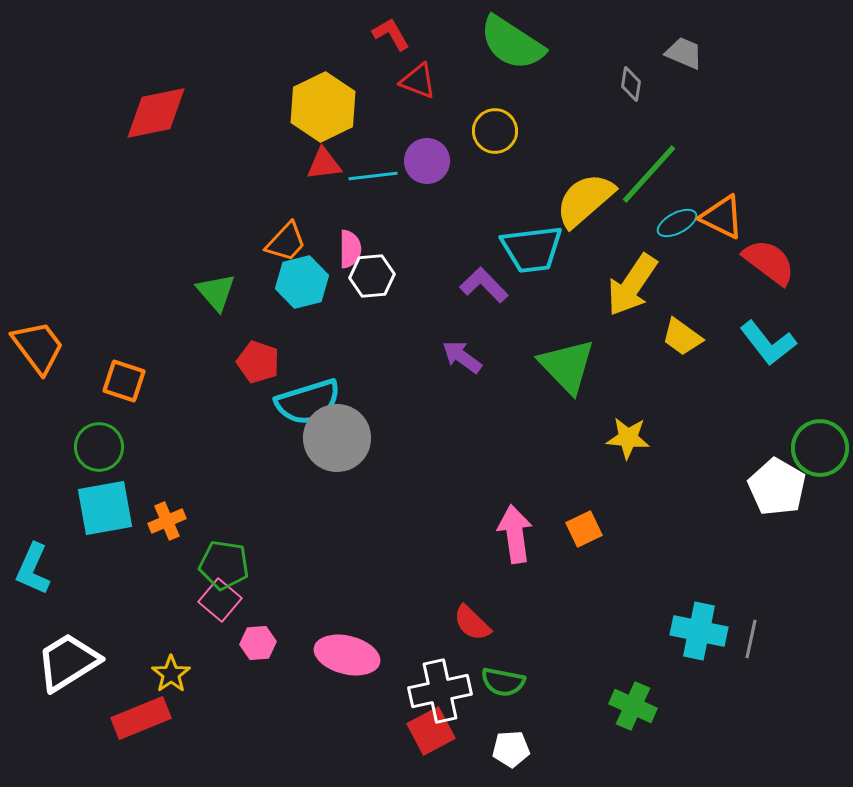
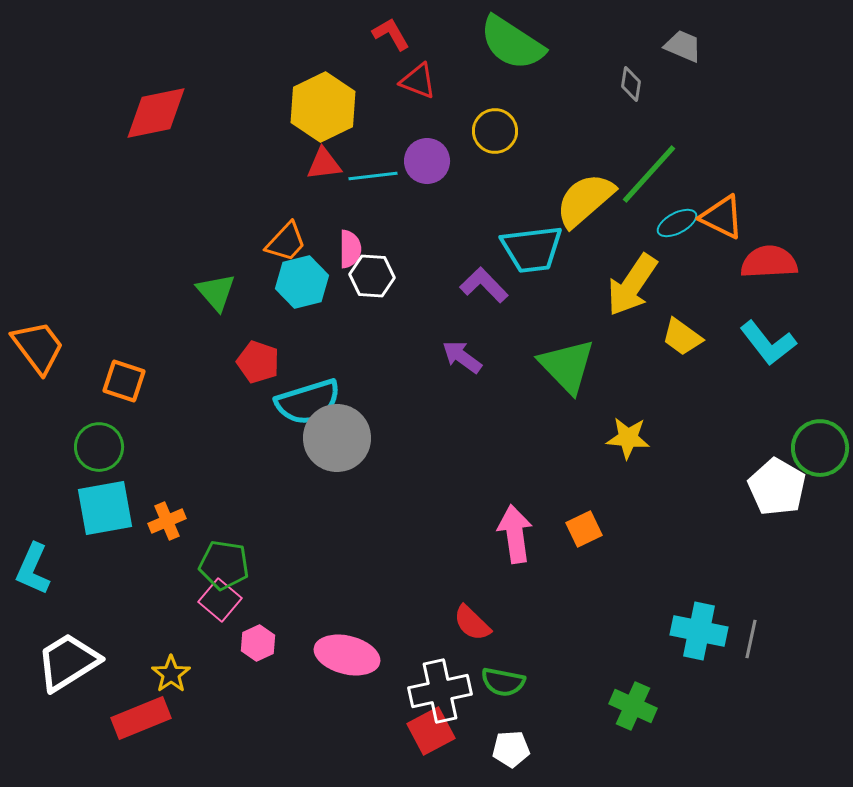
gray trapezoid at (684, 53): moved 1 px left, 7 px up
red semicircle at (769, 262): rotated 40 degrees counterclockwise
white hexagon at (372, 276): rotated 9 degrees clockwise
pink hexagon at (258, 643): rotated 20 degrees counterclockwise
